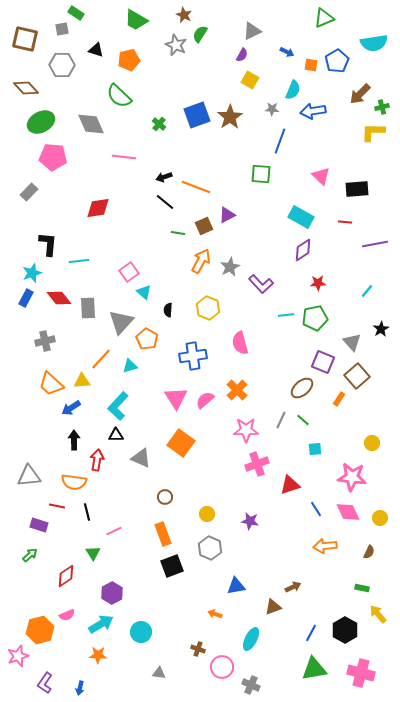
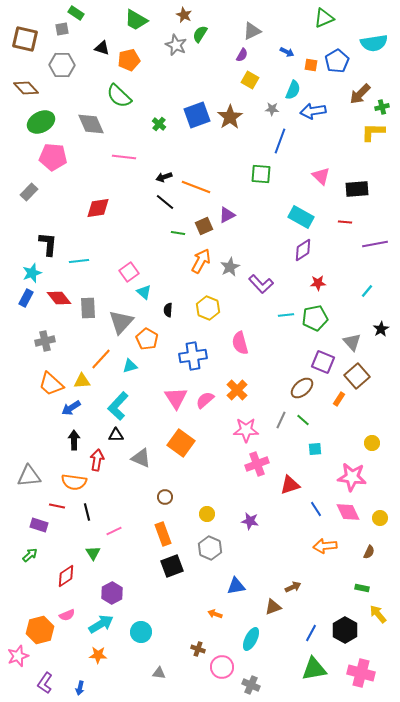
black triangle at (96, 50): moved 6 px right, 2 px up
